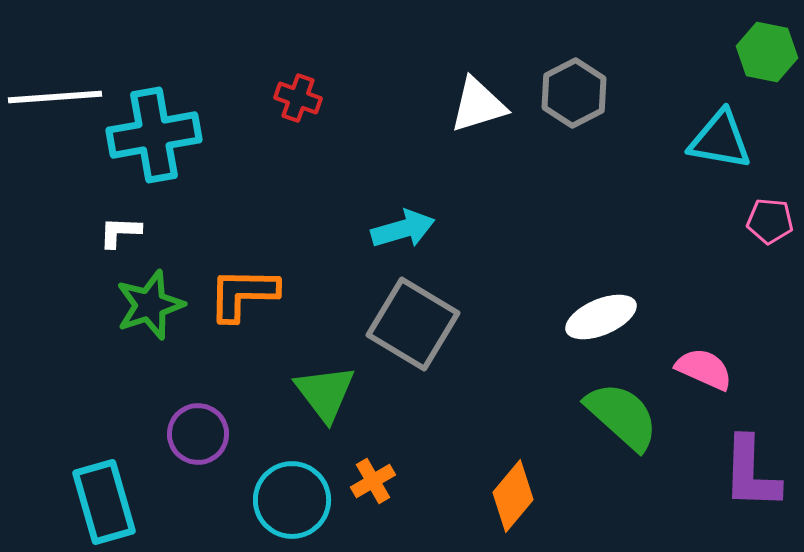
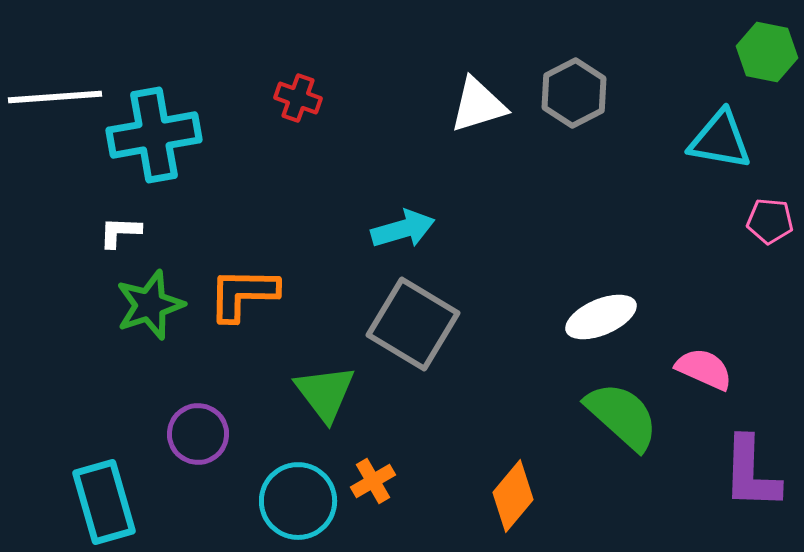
cyan circle: moved 6 px right, 1 px down
